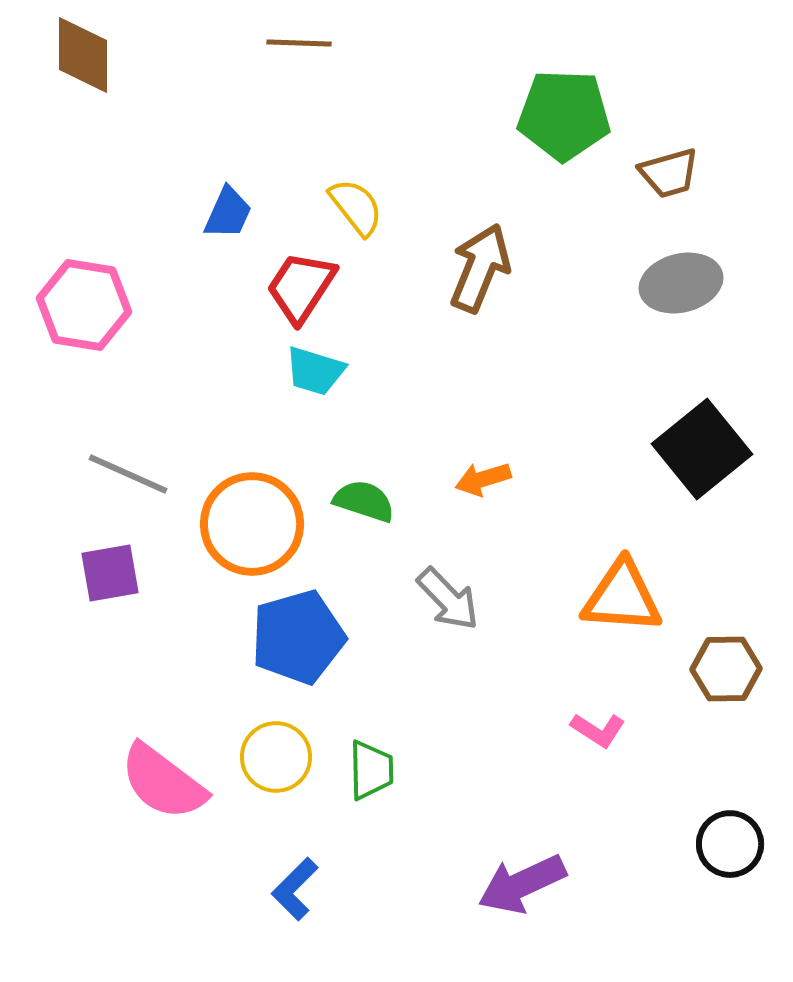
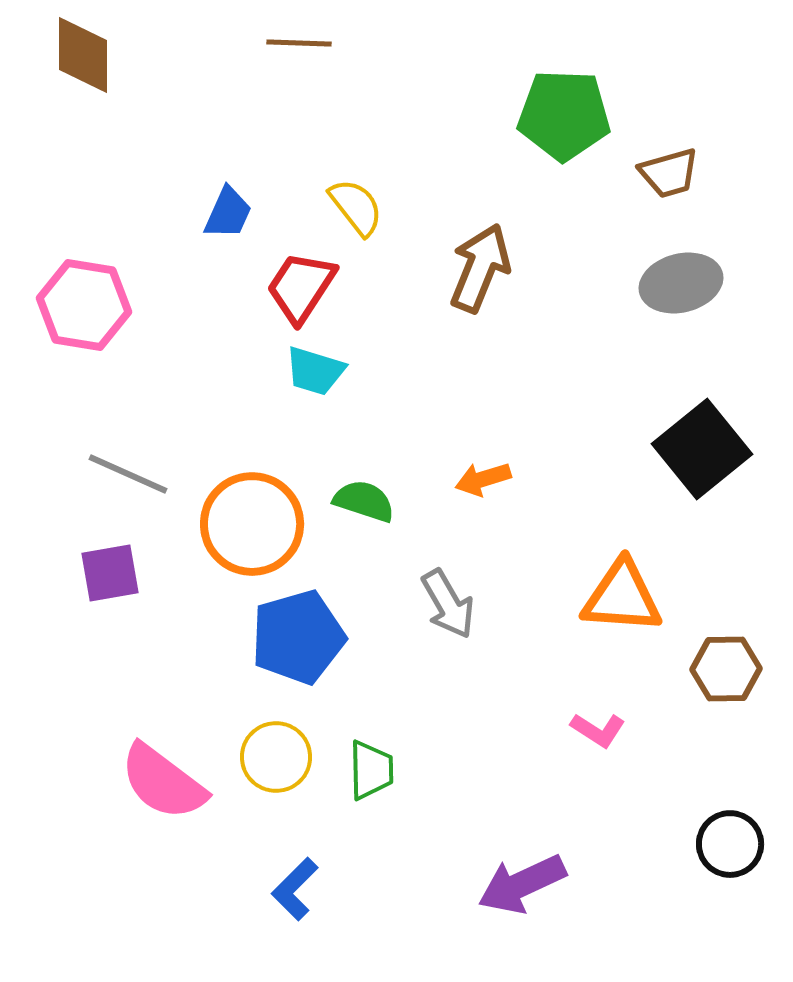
gray arrow: moved 5 px down; rotated 14 degrees clockwise
